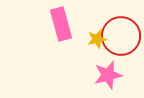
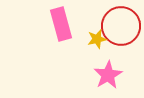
red circle: moved 10 px up
pink star: rotated 16 degrees counterclockwise
